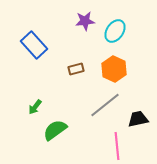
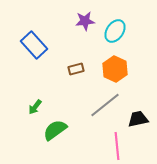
orange hexagon: moved 1 px right
